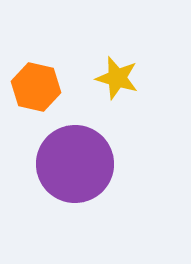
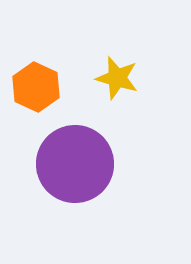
orange hexagon: rotated 12 degrees clockwise
